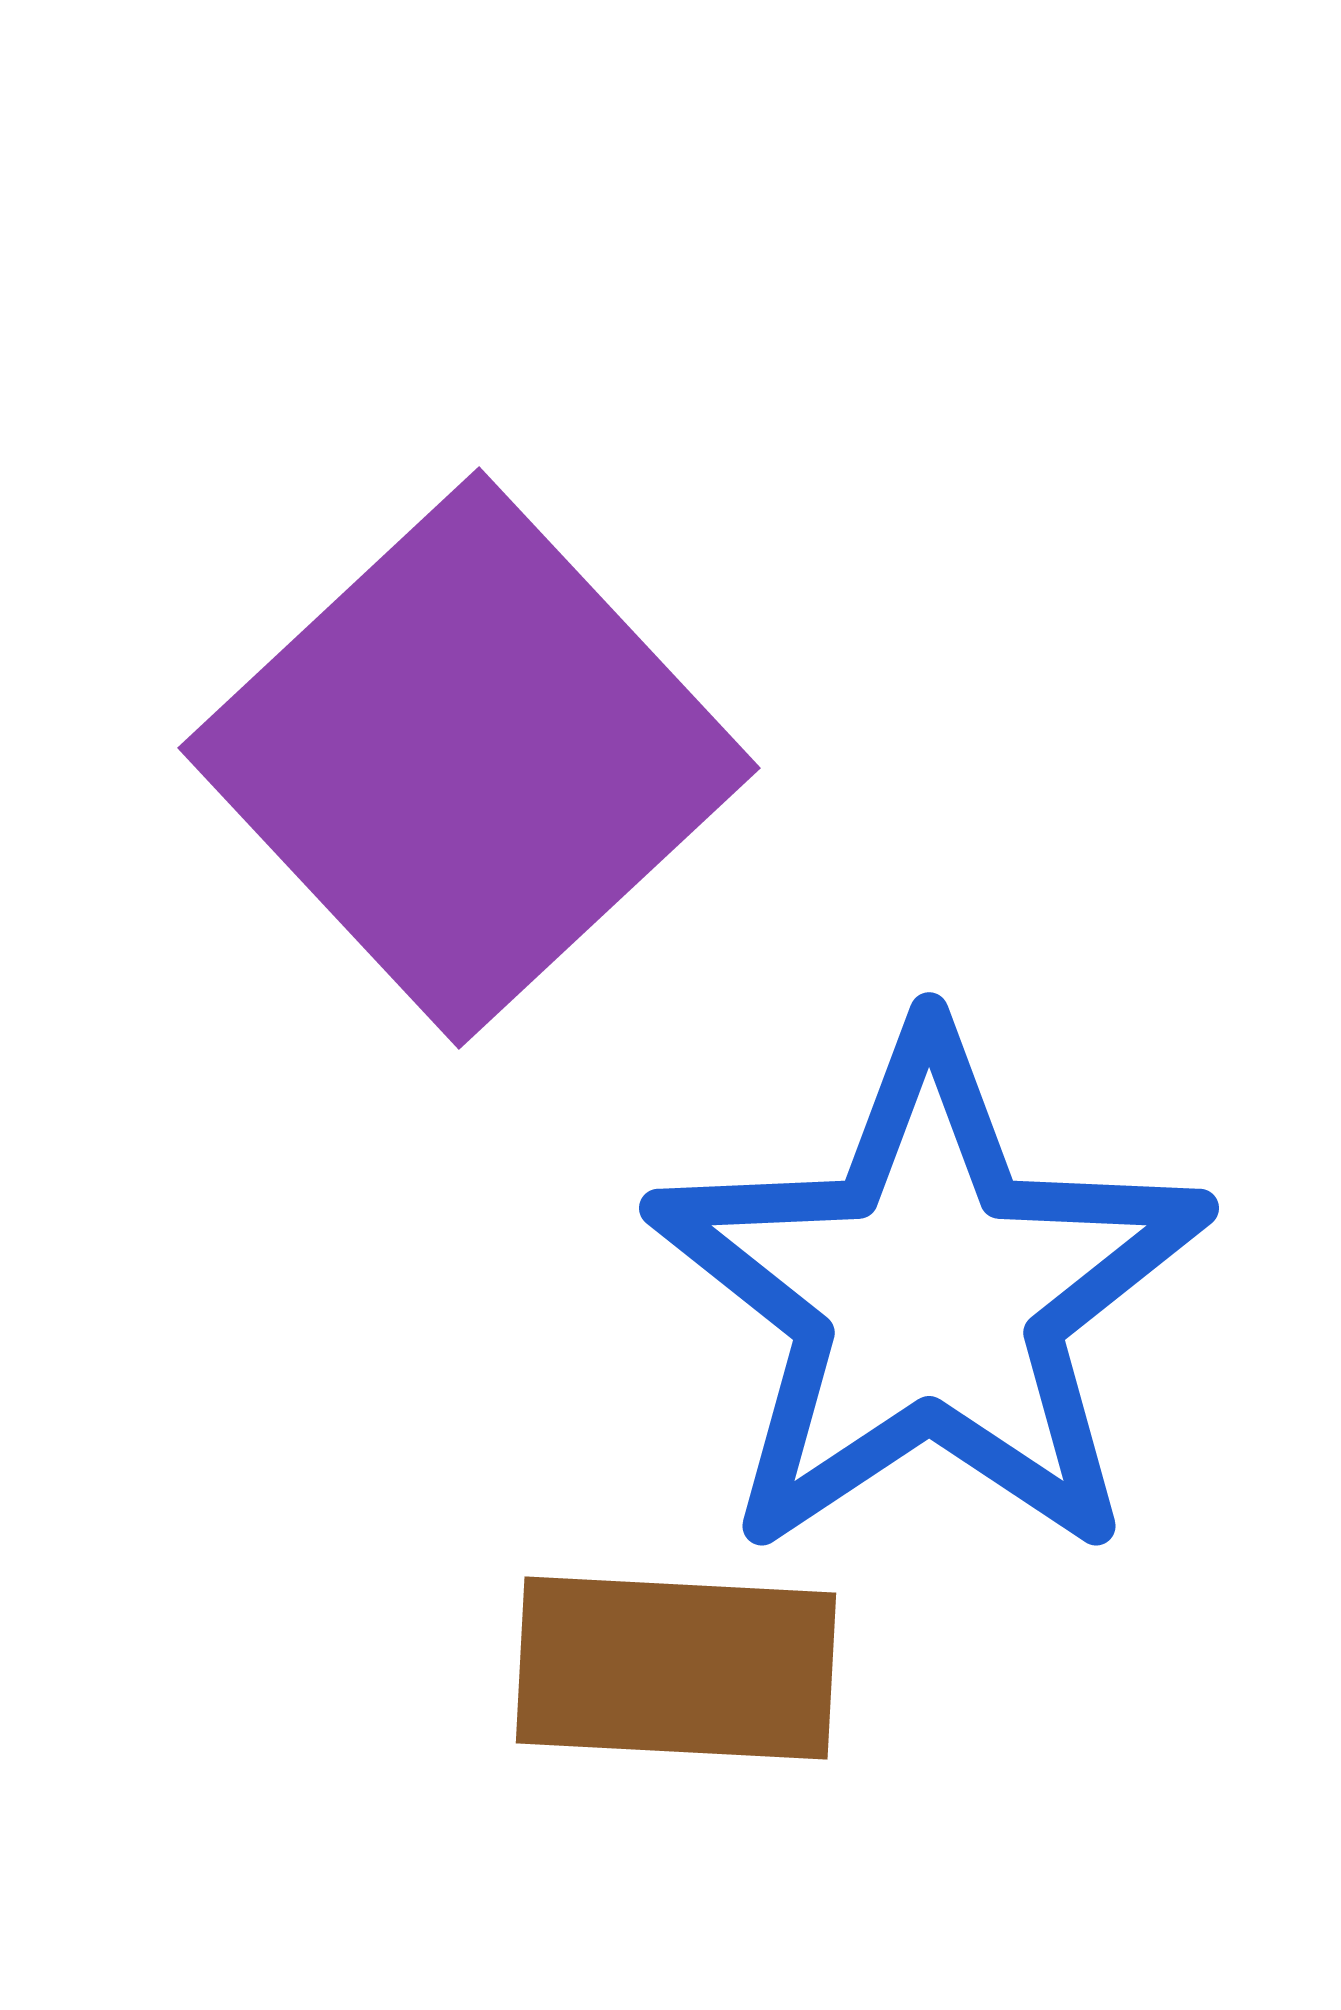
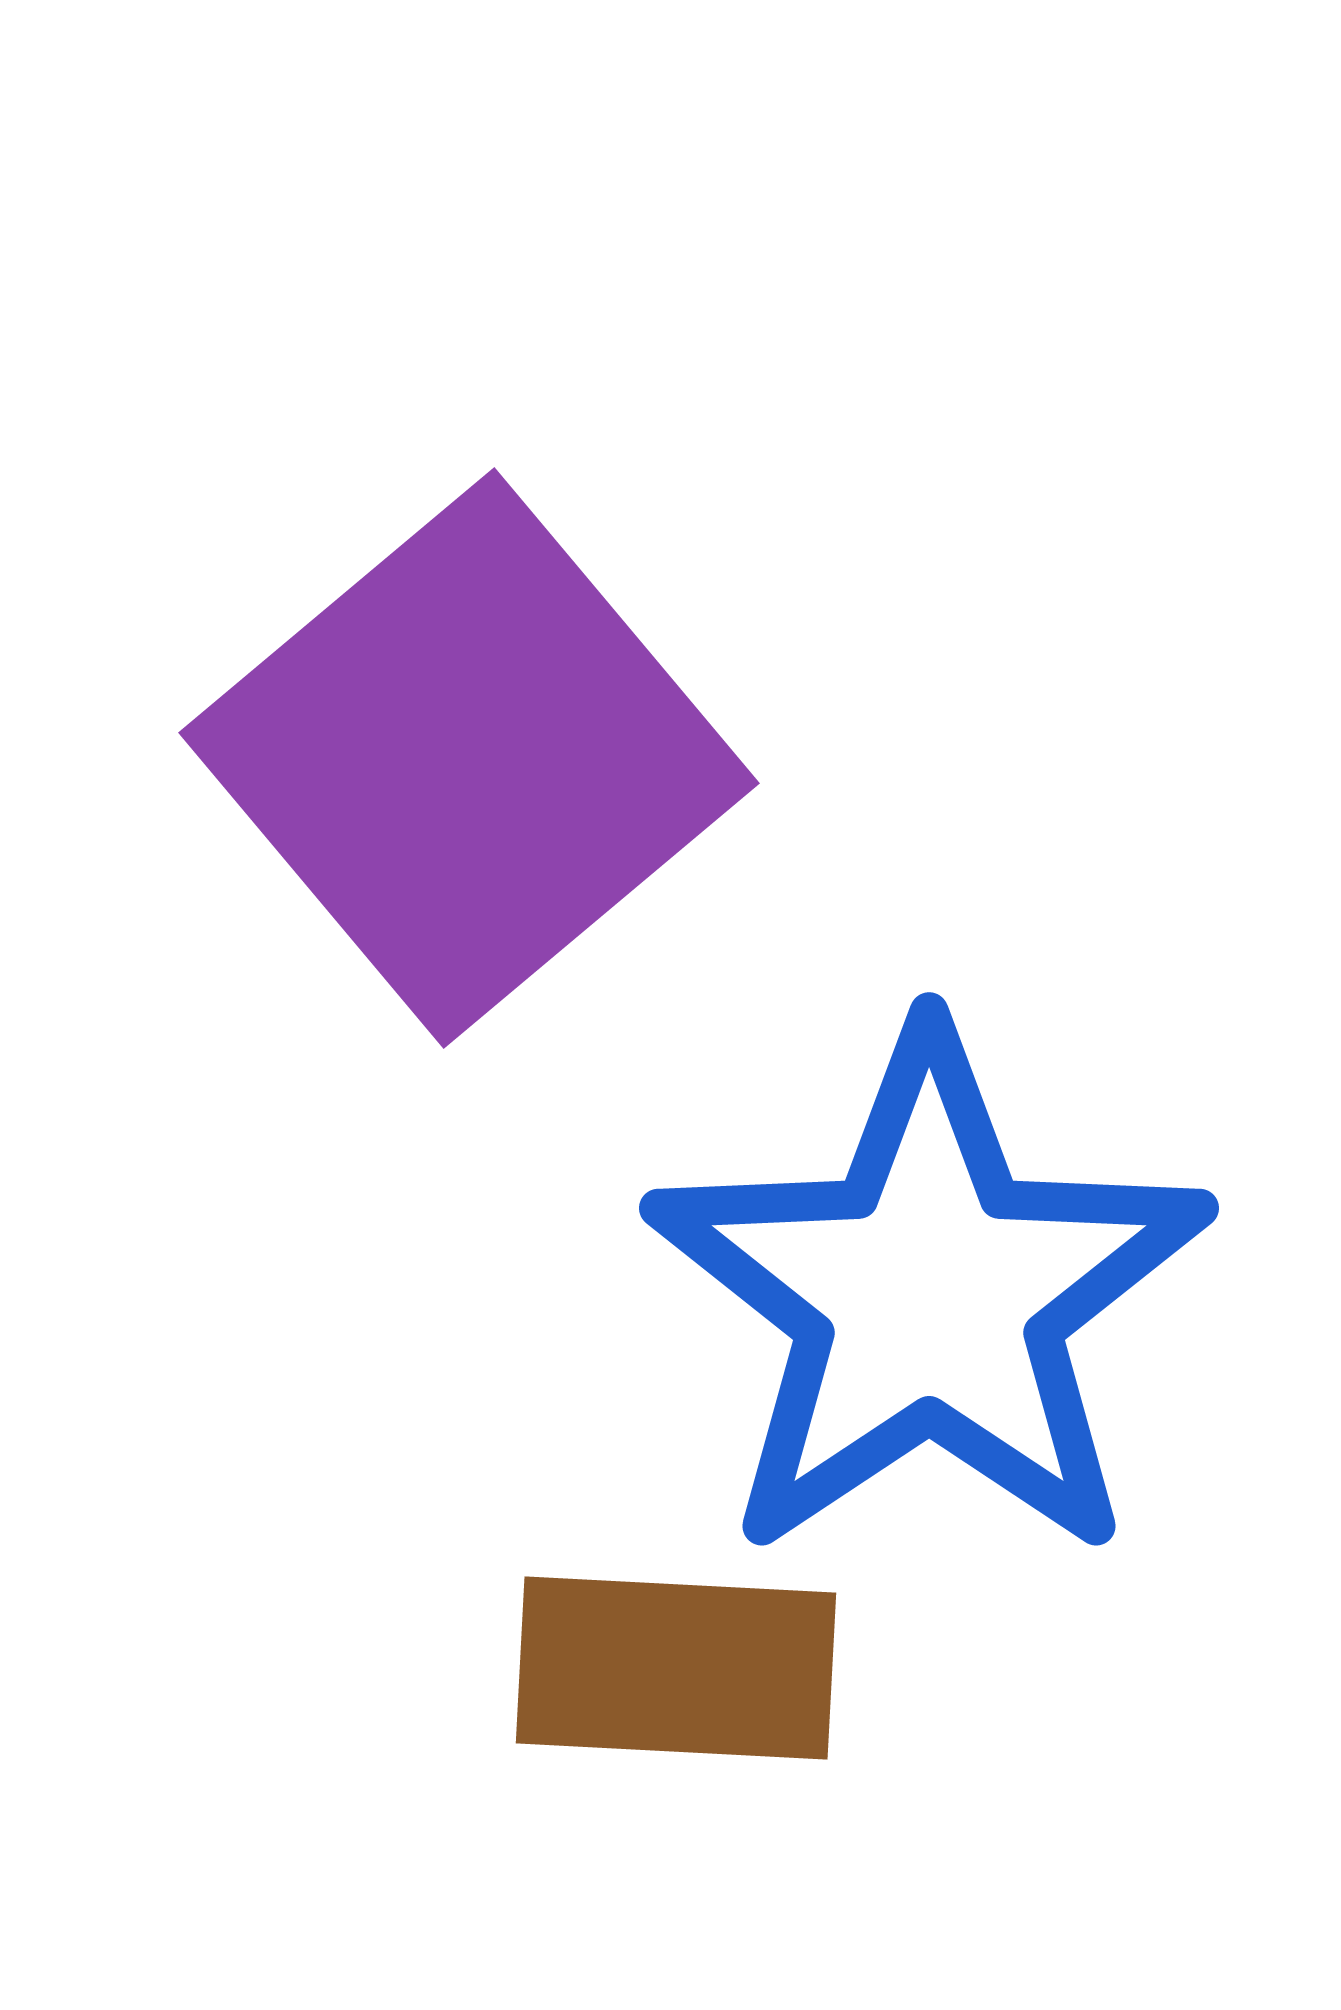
purple square: rotated 3 degrees clockwise
